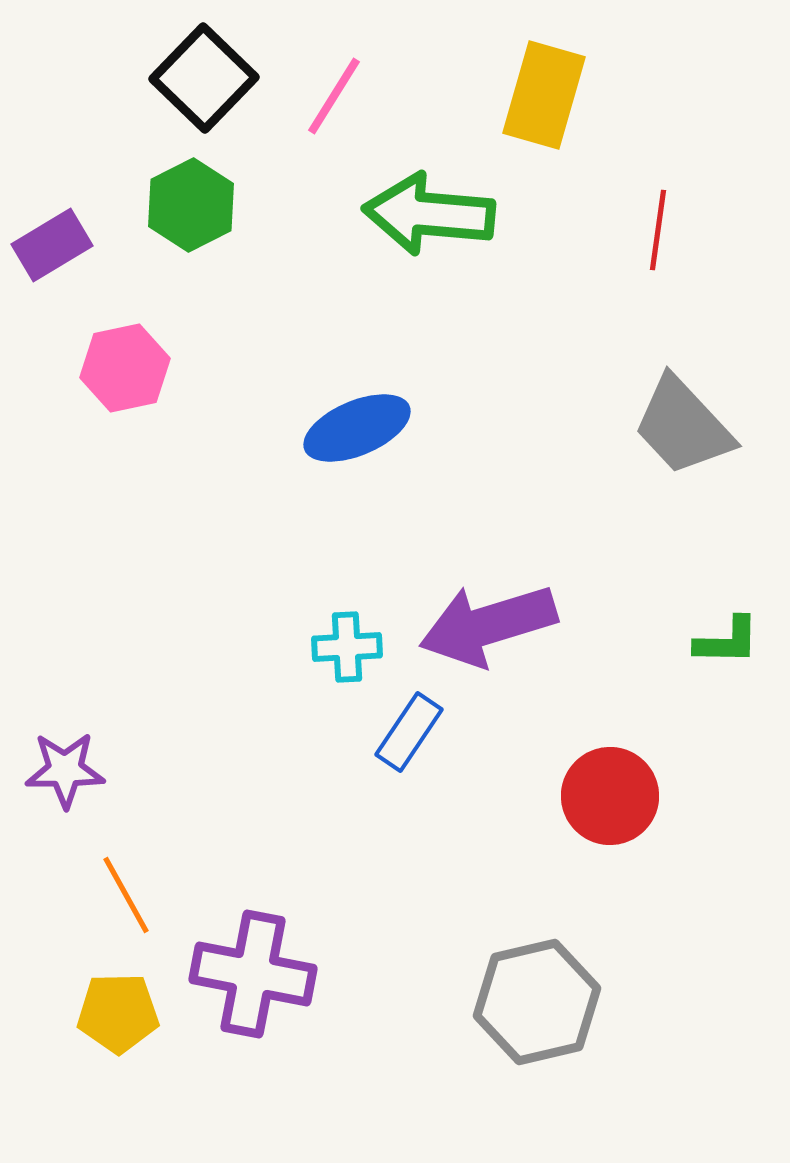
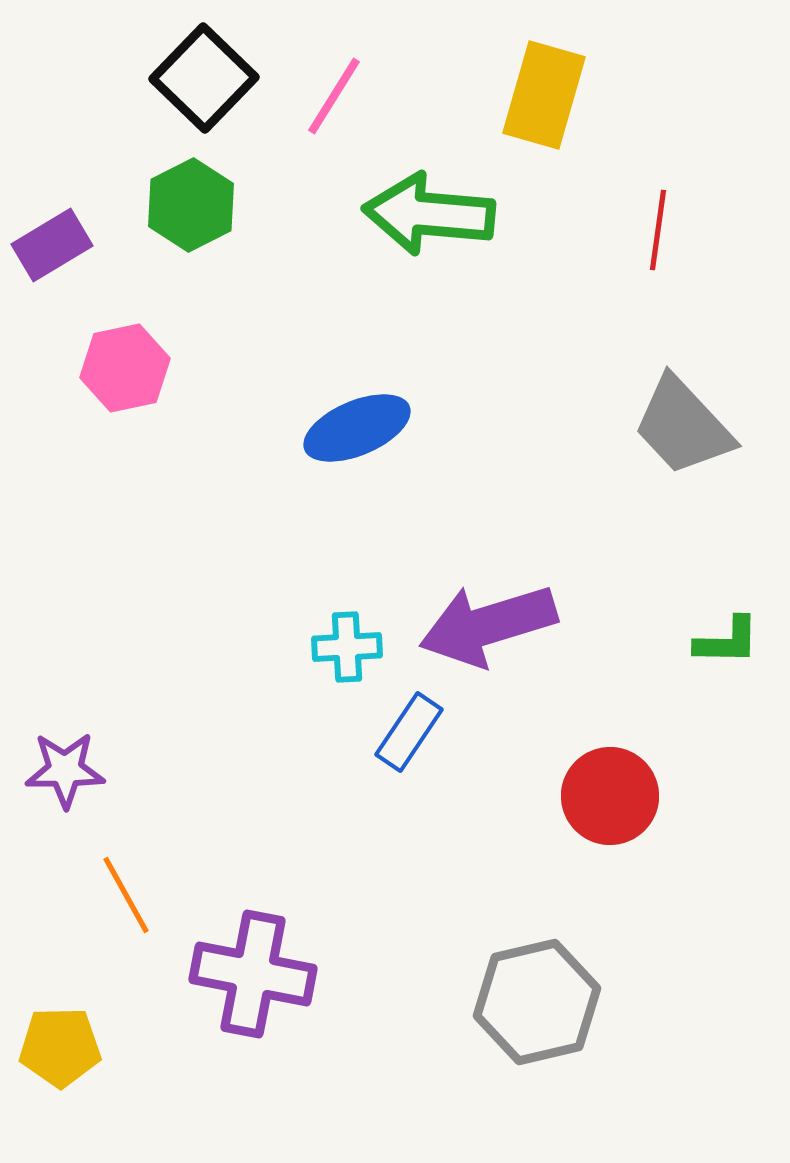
yellow pentagon: moved 58 px left, 34 px down
